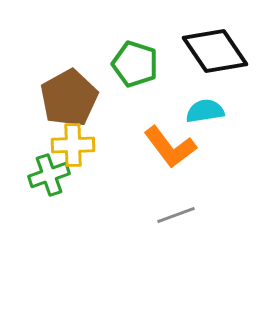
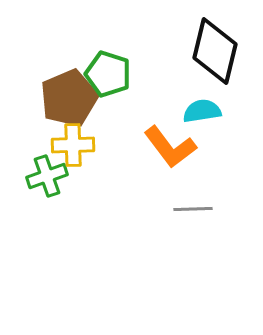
black diamond: rotated 48 degrees clockwise
green pentagon: moved 27 px left, 10 px down
brown pentagon: rotated 6 degrees clockwise
cyan semicircle: moved 3 px left
green cross: moved 2 px left, 1 px down
gray line: moved 17 px right, 6 px up; rotated 18 degrees clockwise
